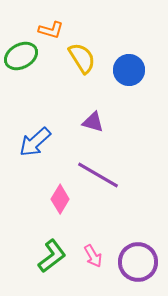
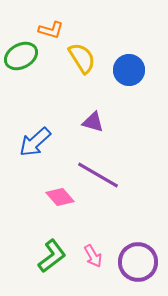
pink diamond: moved 2 px up; rotated 72 degrees counterclockwise
